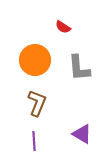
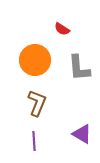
red semicircle: moved 1 px left, 2 px down
